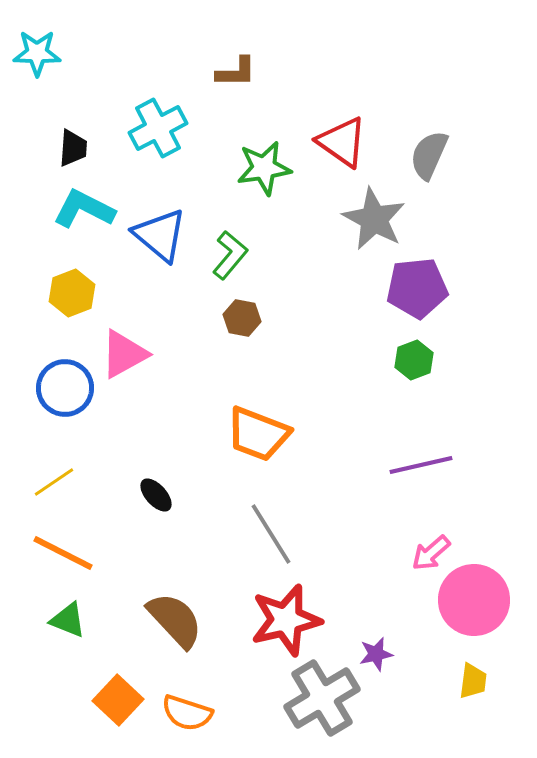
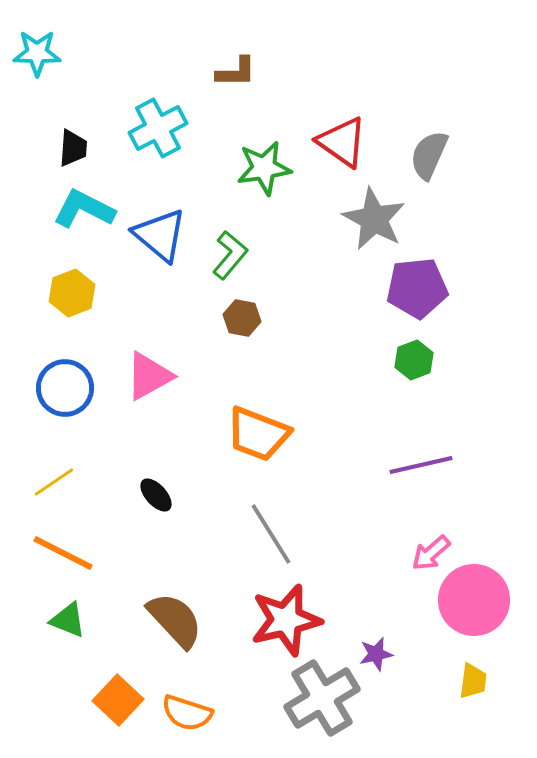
pink triangle: moved 25 px right, 22 px down
